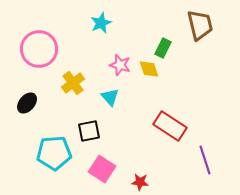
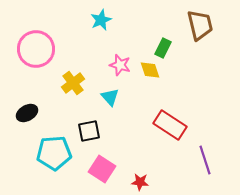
cyan star: moved 3 px up
pink circle: moved 3 px left
yellow diamond: moved 1 px right, 1 px down
black ellipse: moved 10 px down; rotated 20 degrees clockwise
red rectangle: moved 1 px up
